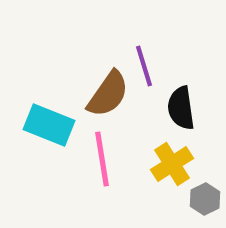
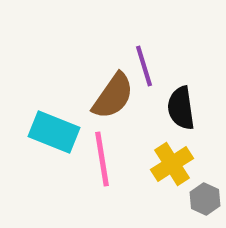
brown semicircle: moved 5 px right, 2 px down
cyan rectangle: moved 5 px right, 7 px down
gray hexagon: rotated 8 degrees counterclockwise
